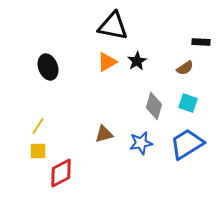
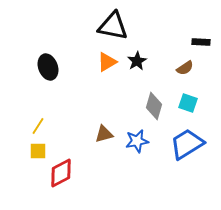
blue star: moved 4 px left, 2 px up
